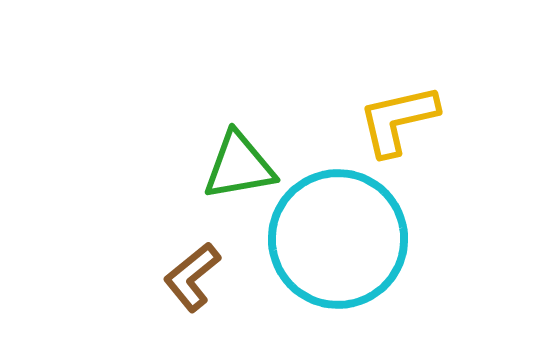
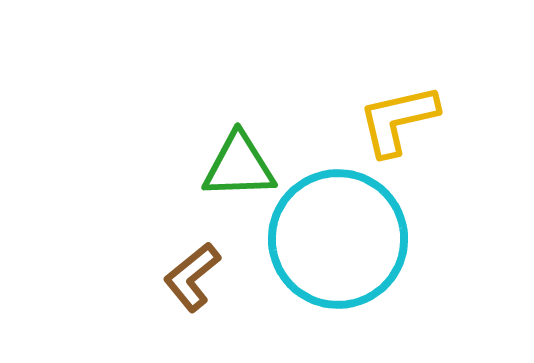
green triangle: rotated 8 degrees clockwise
